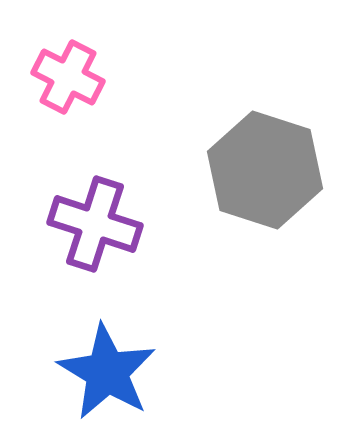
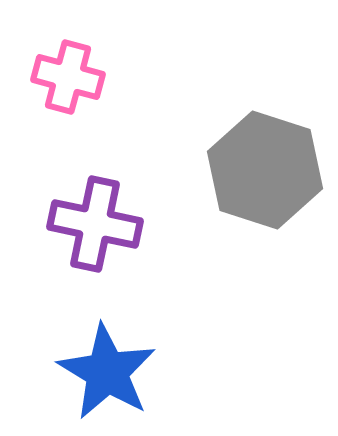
pink cross: rotated 12 degrees counterclockwise
purple cross: rotated 6 degrees counterclockwise
